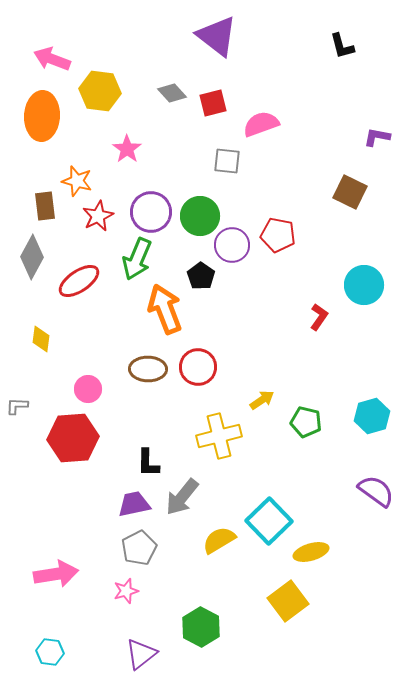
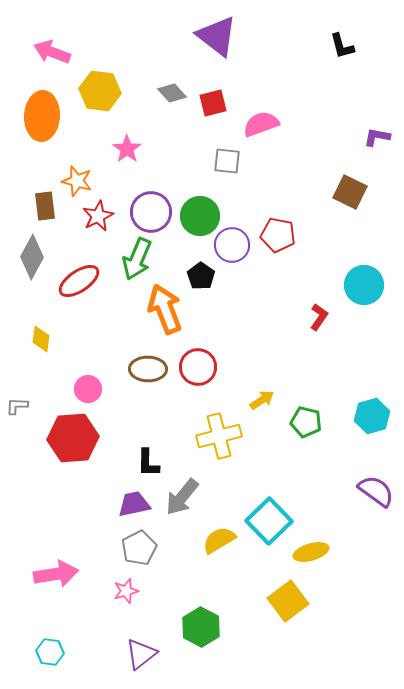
pink arrow at (52, 59): moved 7 px up
